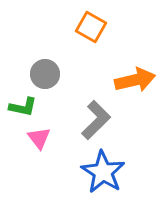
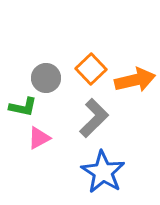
orange square: moved 42 px down; rotated 16 degrees clockwise
gray circle: moved 1 px right, 4 px down
gray L-shape: moved 2 px left, 2 px up
pink triangle: rotated 40 degrees clockwise
